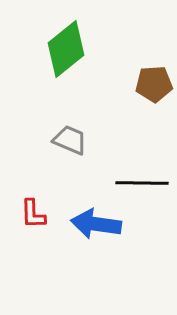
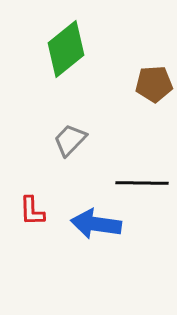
gray trapezoid: rotated 69 degrees counterclockwise
red L-shape: moved 1 px left, 3 px up
